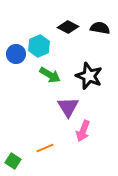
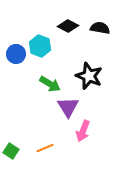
black diamond: moved 1 px up
cyan hexagon: moved 1 px right; rotated 15 degrees counterclockwise
green arrow: moved 9 px down
green square: moved 2 px left, 10 px up
